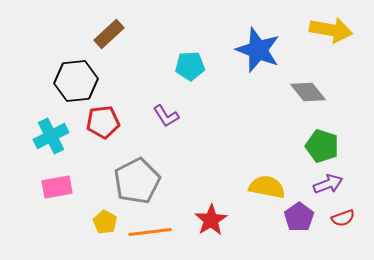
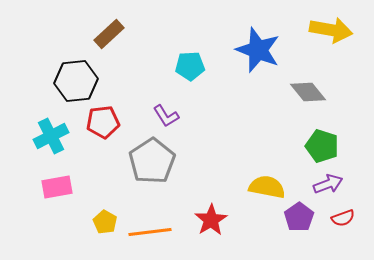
gray pentagon: moved 15 px right, 20 px up; rotated 6 degrees counterclockwise
